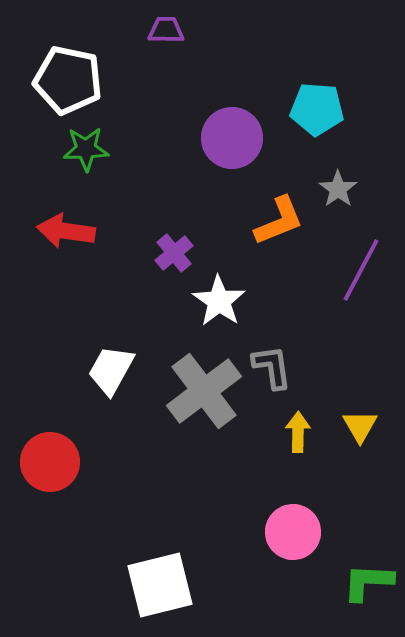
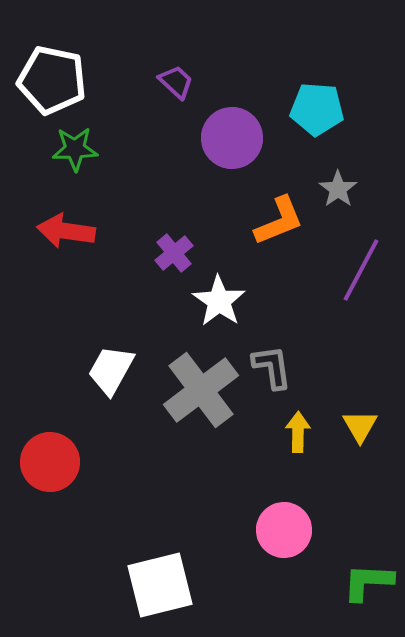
purple trapezoid: moved 10 px right, 52 px down; rotated 42 degrees clockwise
white pentagon: moved 16 px left
green star: moved 11 px left
gray cross: moved 3 px left, 1 px up
pink circle: moved 9 px left, 2 px up
